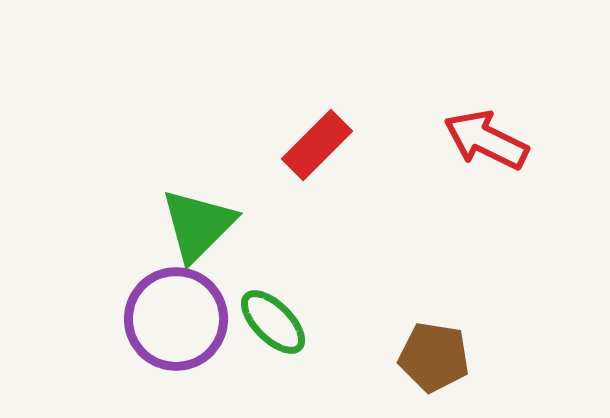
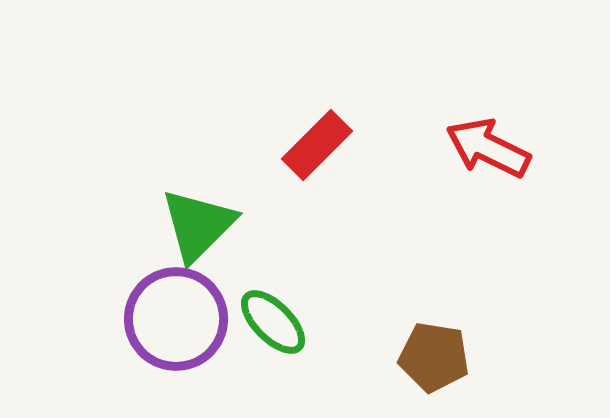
red arrow: moved 2 px right, 8 px down
